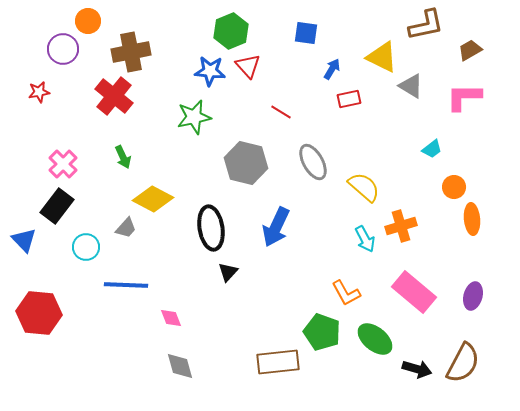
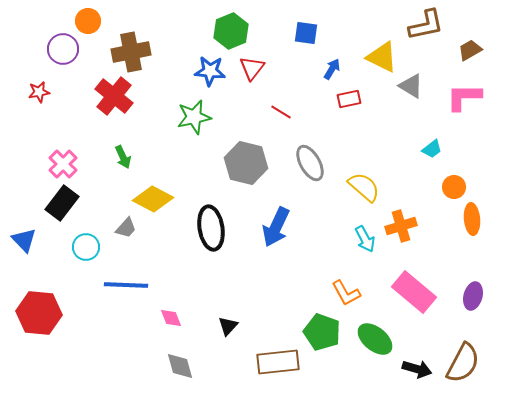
red triangle at (248, 66): moved 4 px right, 2 px down; rotated 20 degrees clockwise
gray ellipse at (313, 162): moved 3 px left, 1 px down
black rectangle at (57, 206): moved 5 px right, 3 px up
black triangle at (228, 272): moved 54 px down
